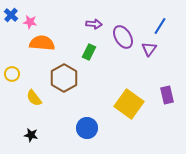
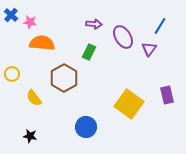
blue circle: moved 1 px left, 1 px up
black star: moved 1 px left, 1 px down
